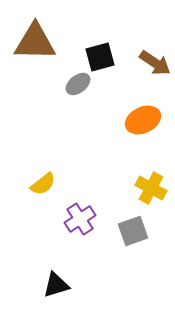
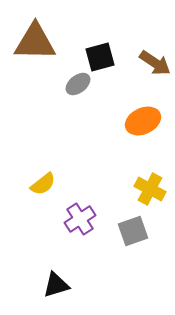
orange ellipse: moved 1 px down
yellow cross: moved 1 px left, 1 px down
